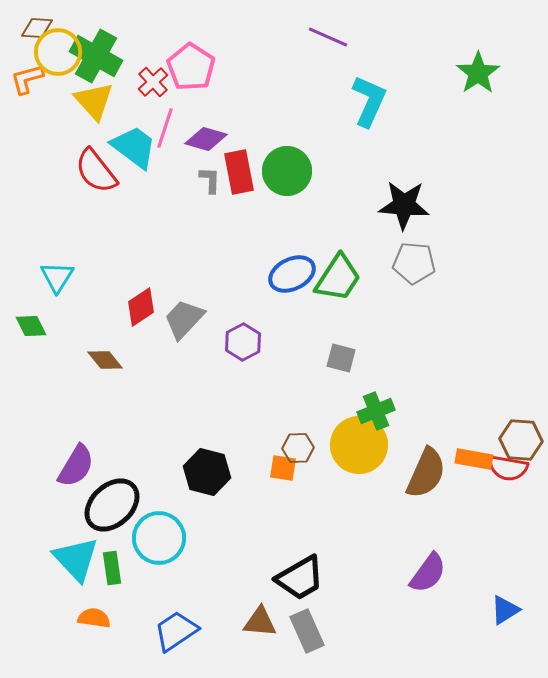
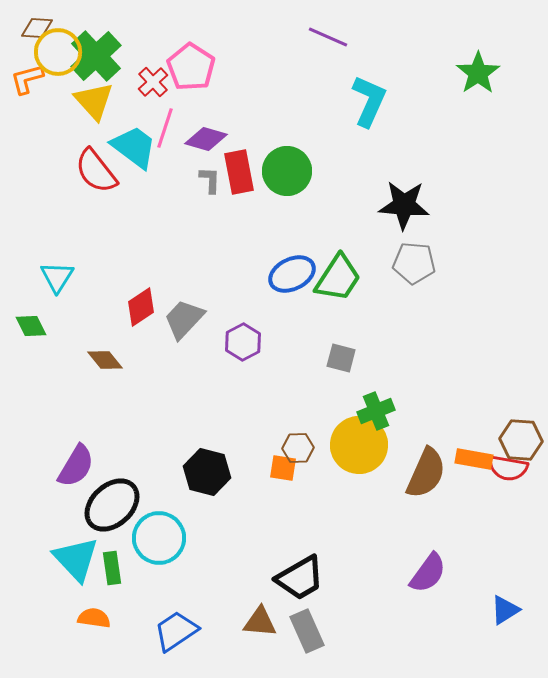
green cross at (96, 56): rotated 18 degrees clockwise
